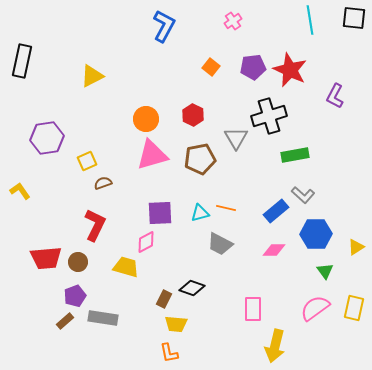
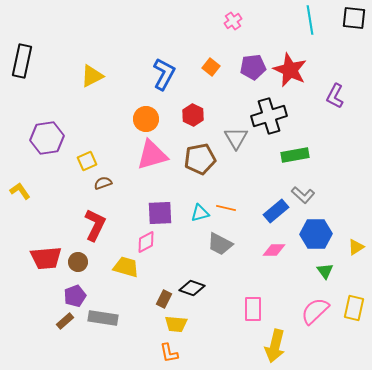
blue L-shape at (164, 26): moved 48 px down
pink semicircle at (315, 308): moved 3 px down; rotated 8 degrees counterclockwise
